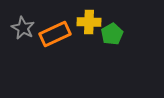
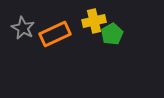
yellow cross: moved 5 px right, 1 px up; rotated 15 degrees counterclockwise
